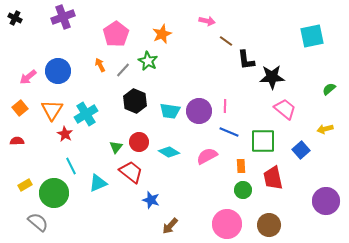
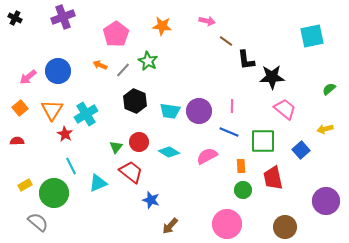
orange star at (162, 34): moved 8 px up; rotated 30 degrees clockwise
orange arrow at (100, 65): rotated 40 degrees counterclockwise
pink line at (225, 106): moved 7 px right
brown circle at (269, 225): moved 16 px right, 2 px down
